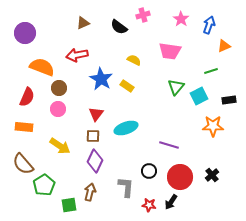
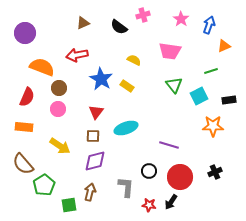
green triangle: moved 2 px left, 2 px up; rotated 18 degrees counterclockwise
red triangle: moved 2 px up
purple diamond: rotated 50 degrees clockwise
black cross: moved 3 px right, 3 px up; rotated 16 degrees clockwise
